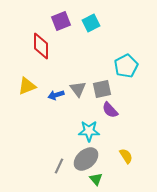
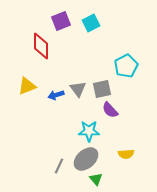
yellow semicircle: moved 2 px up; rotated 119 degrees clockwise
